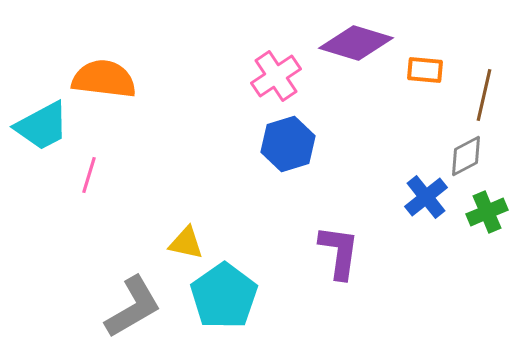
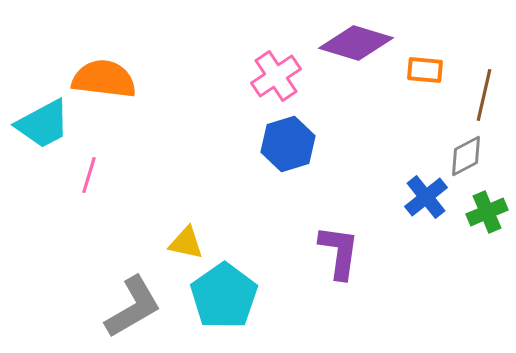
cyan trapezoid: moved 1 px right, 2 px up
